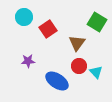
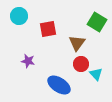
cyan circle: moved 5 px left, 1 px up
red square: rotated 24 degrees clockwise
purple star: rotated 16 degrees clockwise
red circle: moved 2 px right, 2 px up
cyan triangle: moved 2 px down
blue ellipse: moved 2 px right, 4 px down
